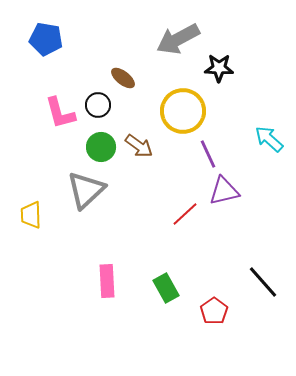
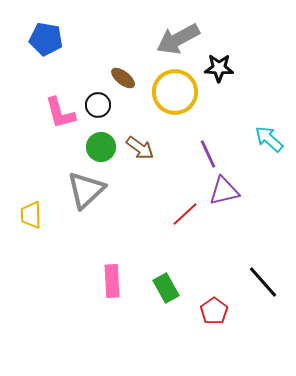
yellow circle: moved 8 px left, 19 px up
brown arrow: moved 1 px right, 2 px down
pink rectangle: moved 5 px right
